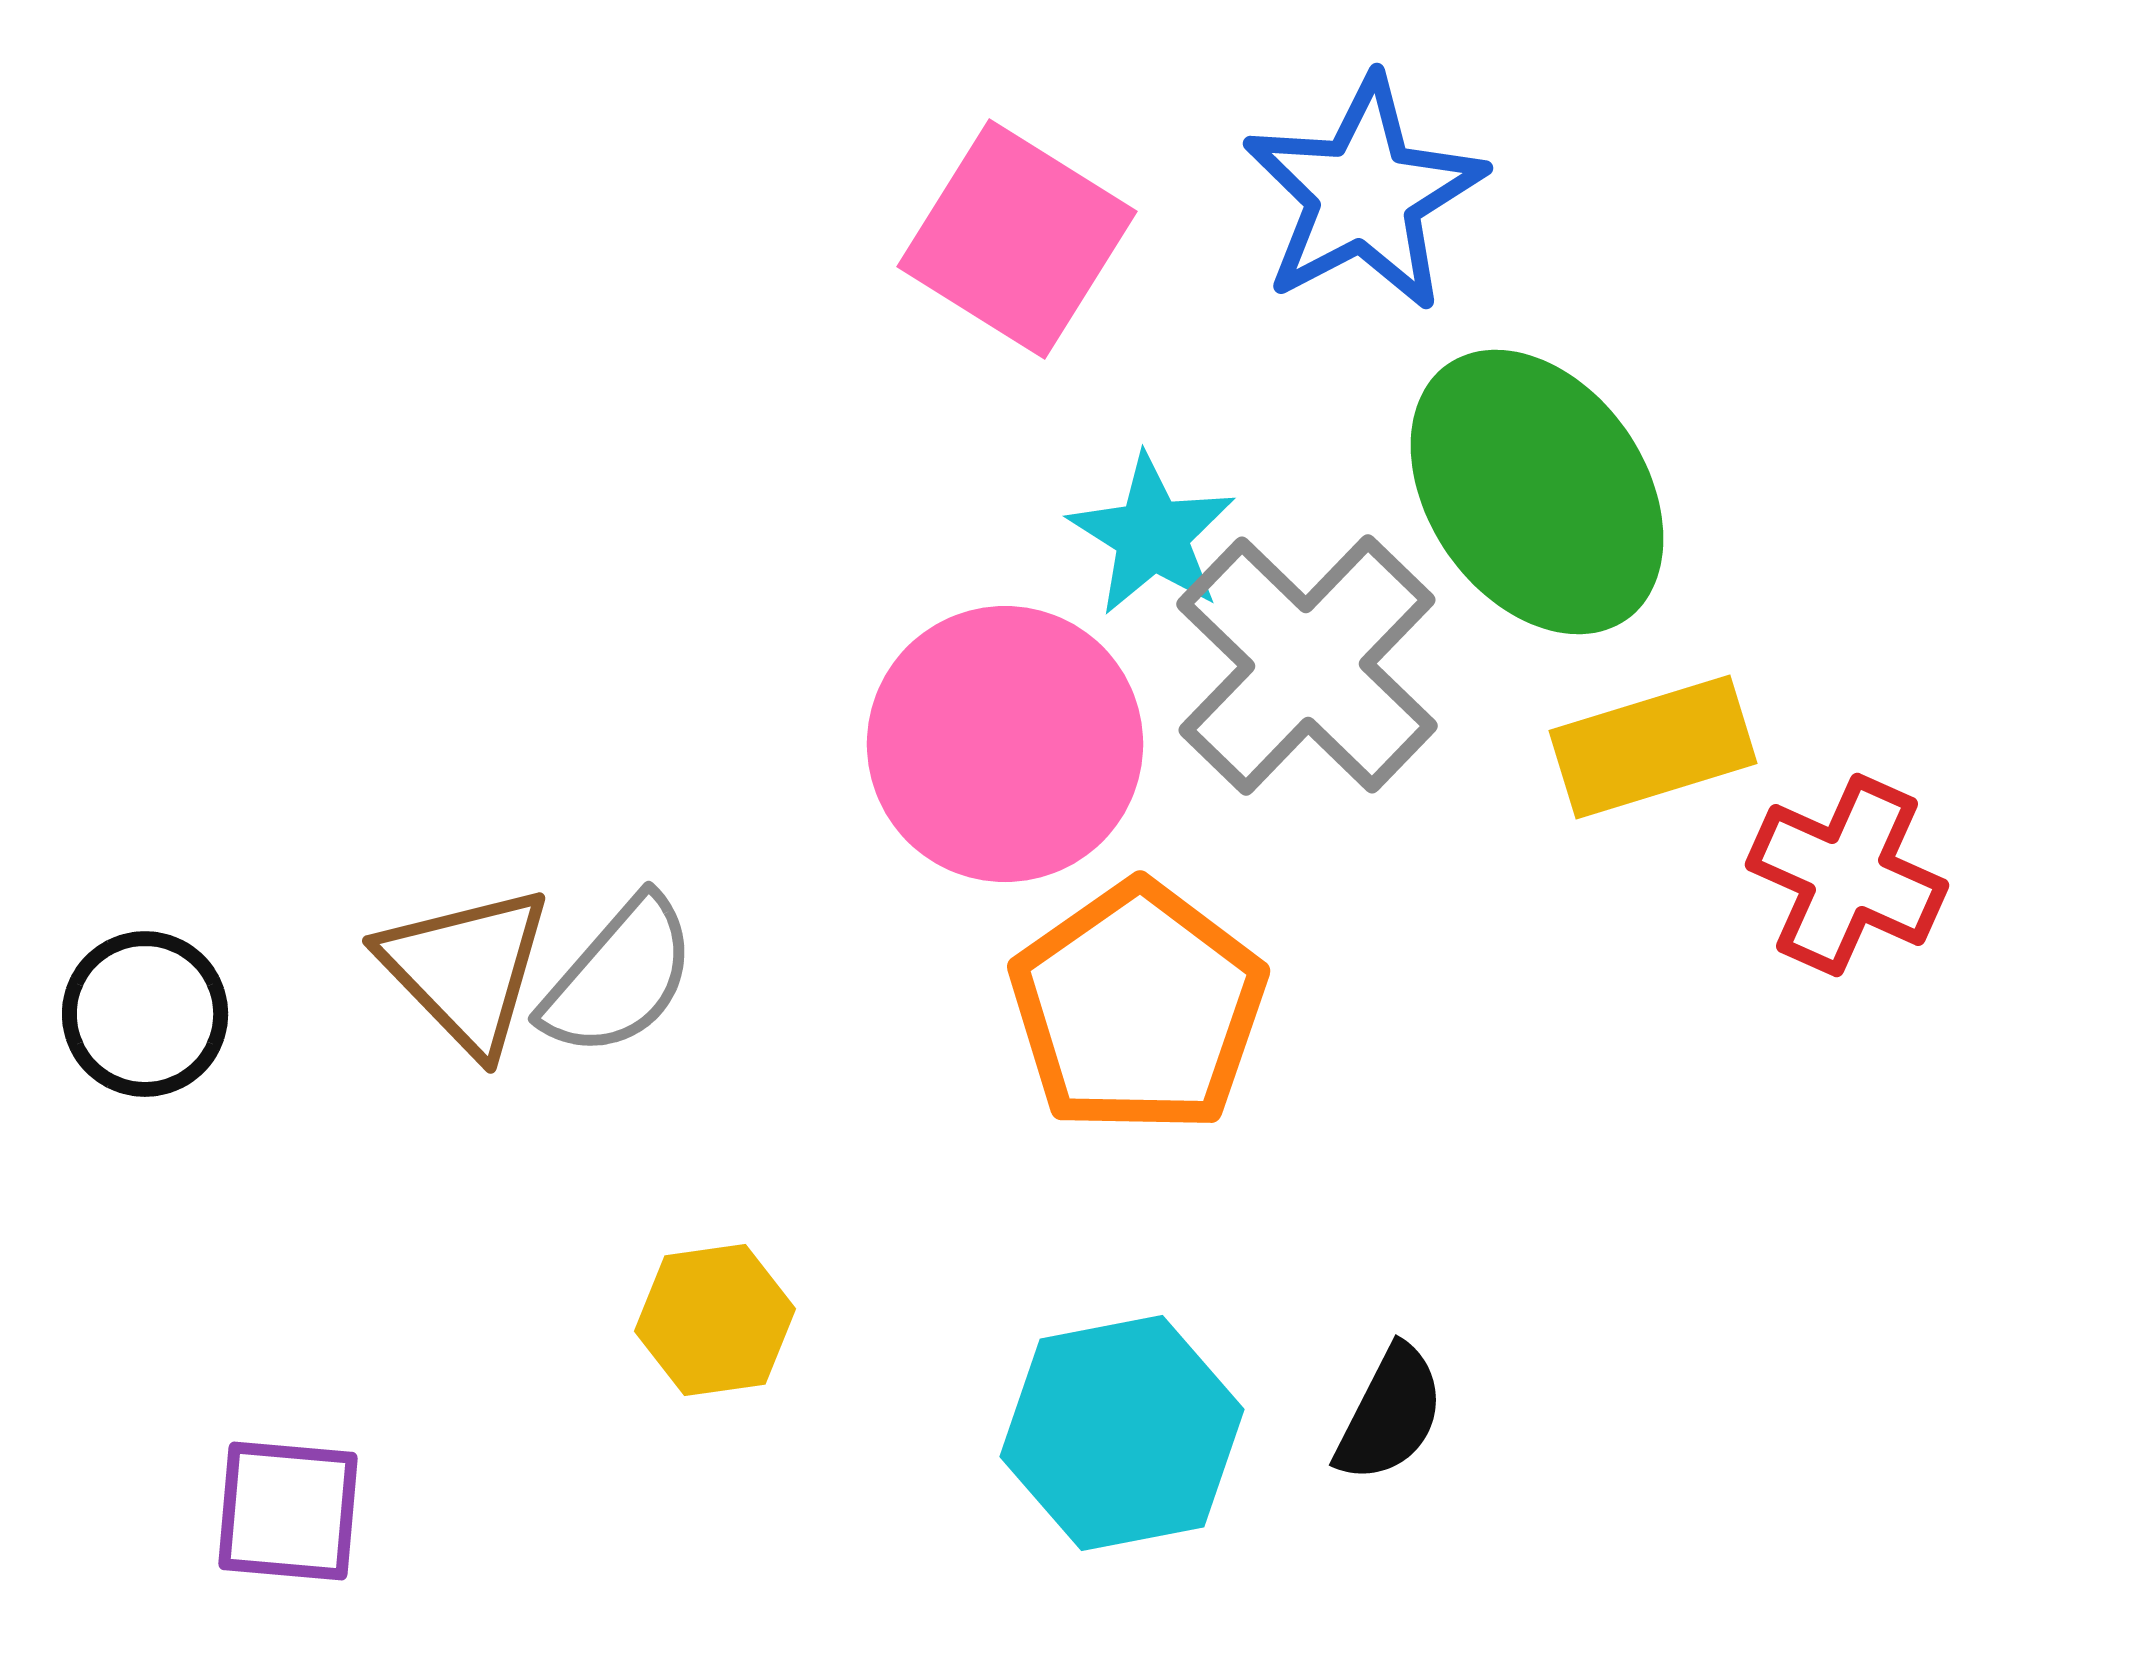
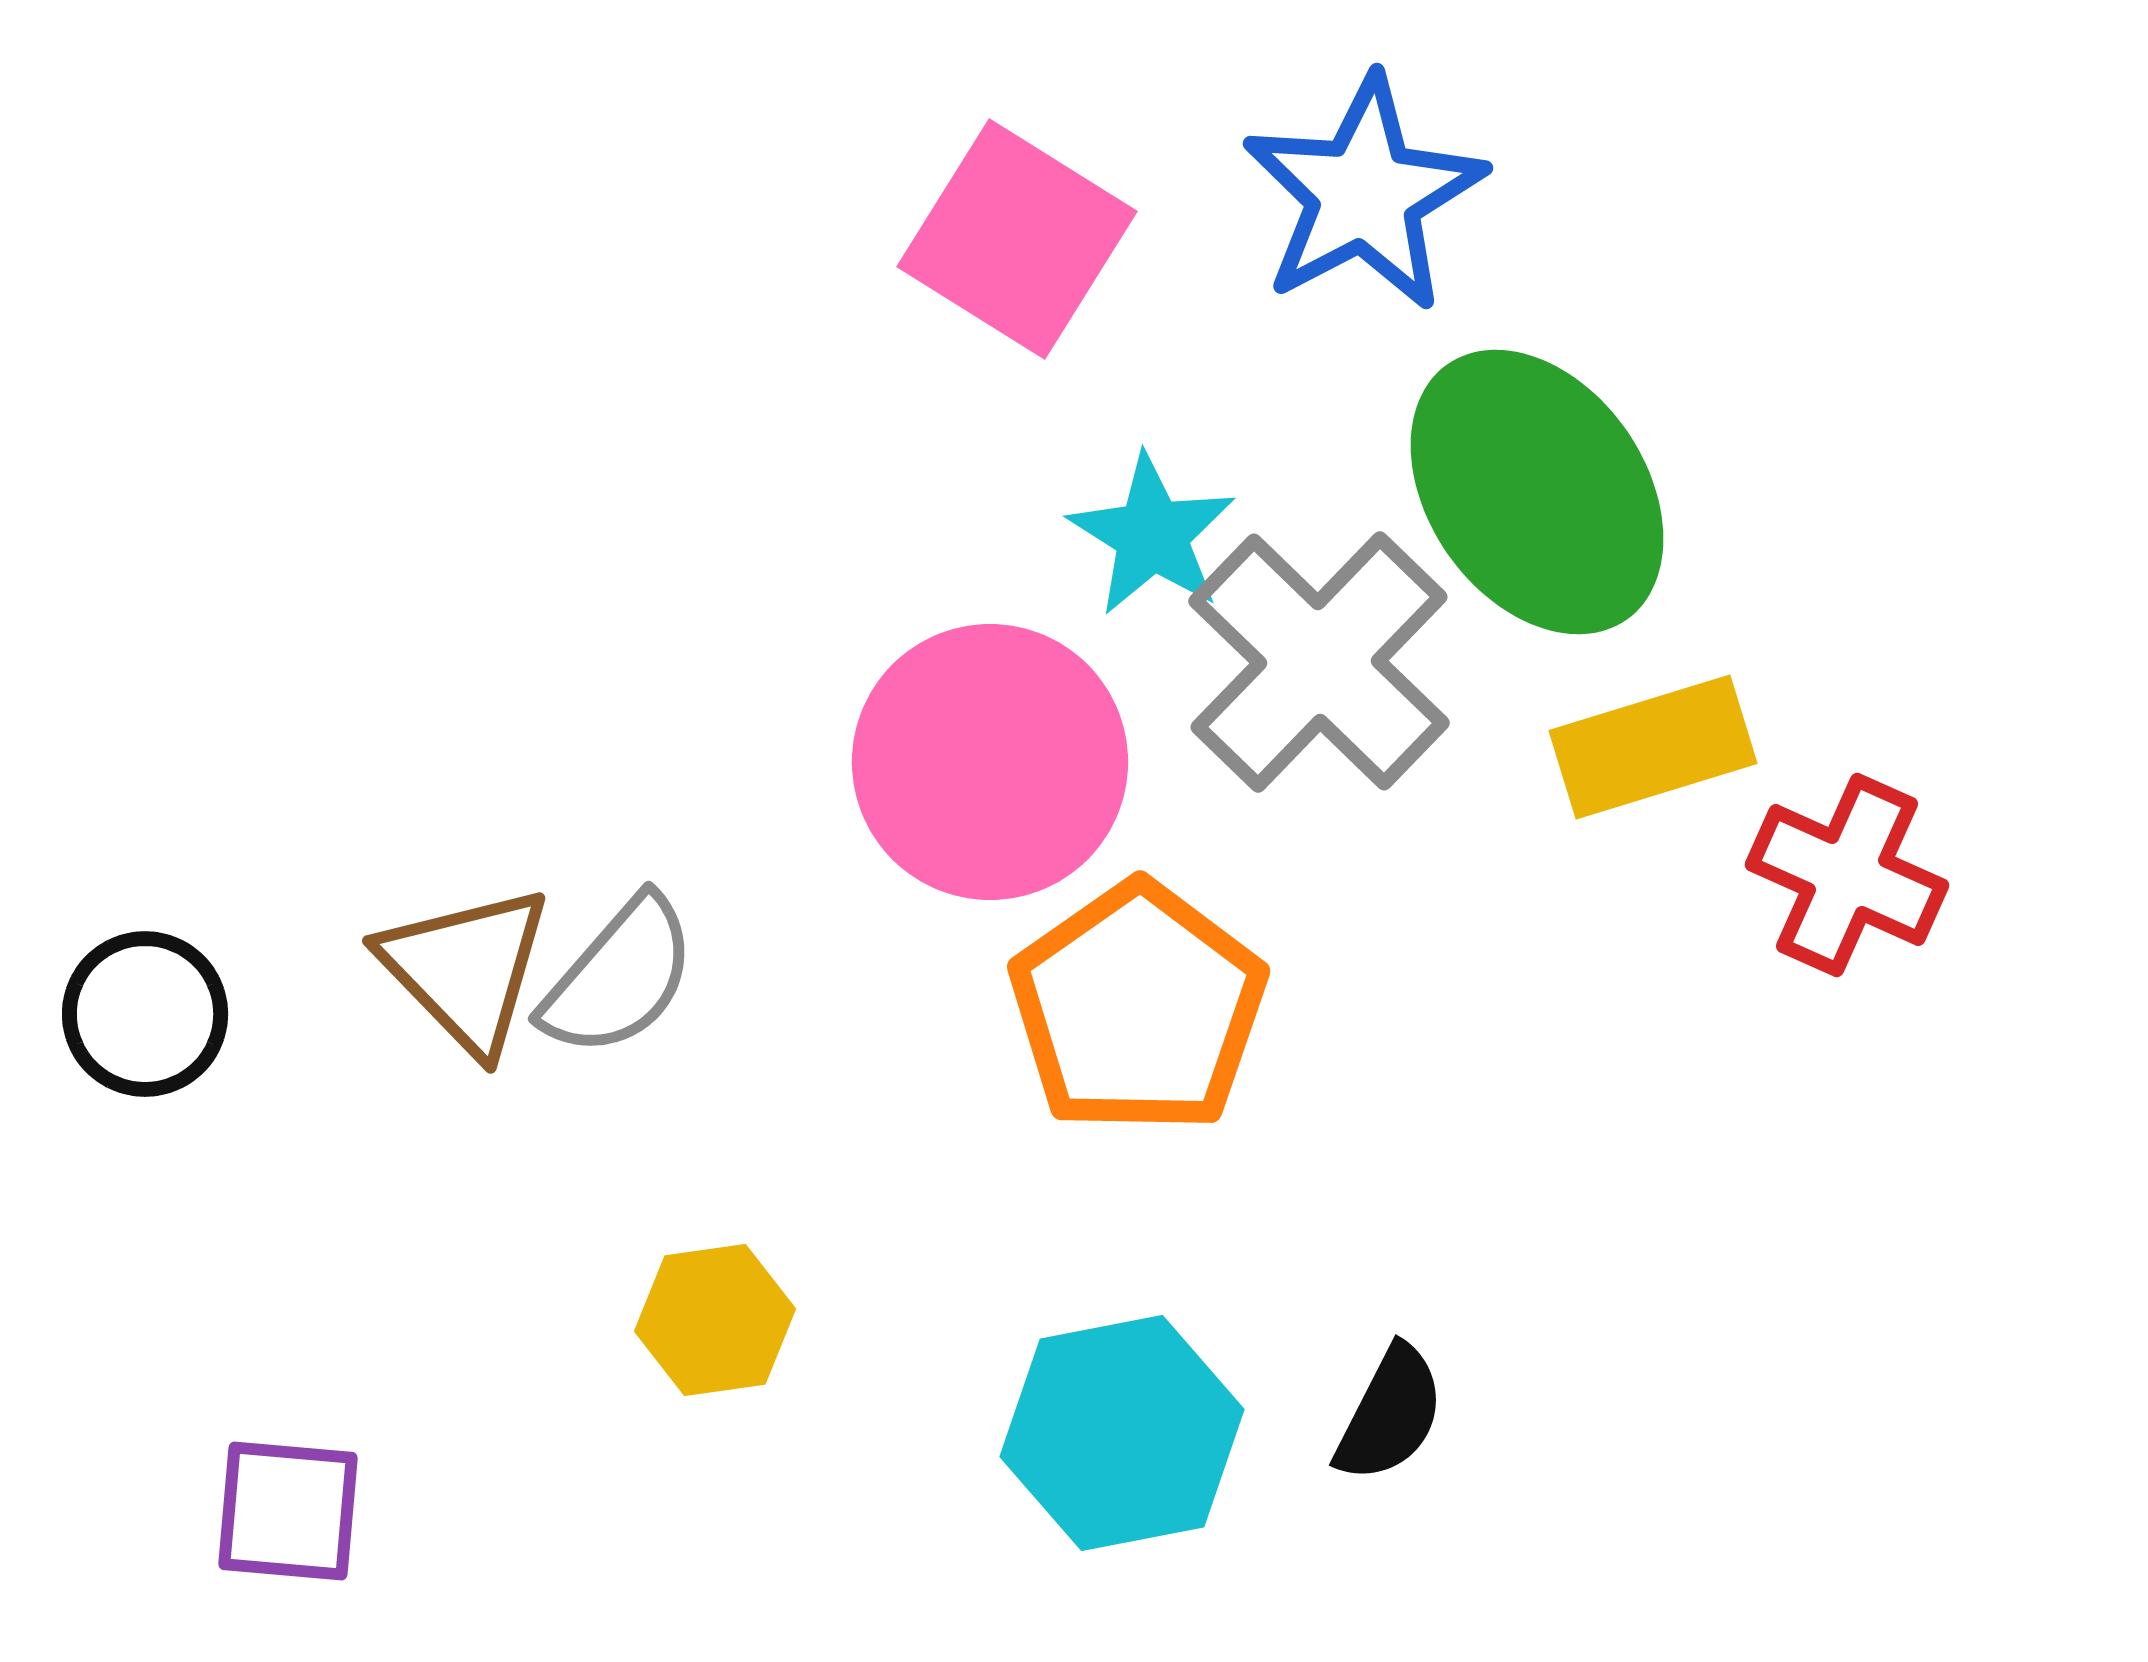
gray cross: moved 12 px right, 3 px up
pink circle: moved 15 px left, 18 px down
